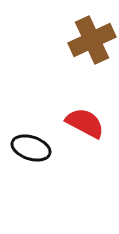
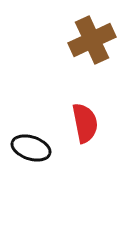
red semicircle: rotated 51 degrees clockwise
